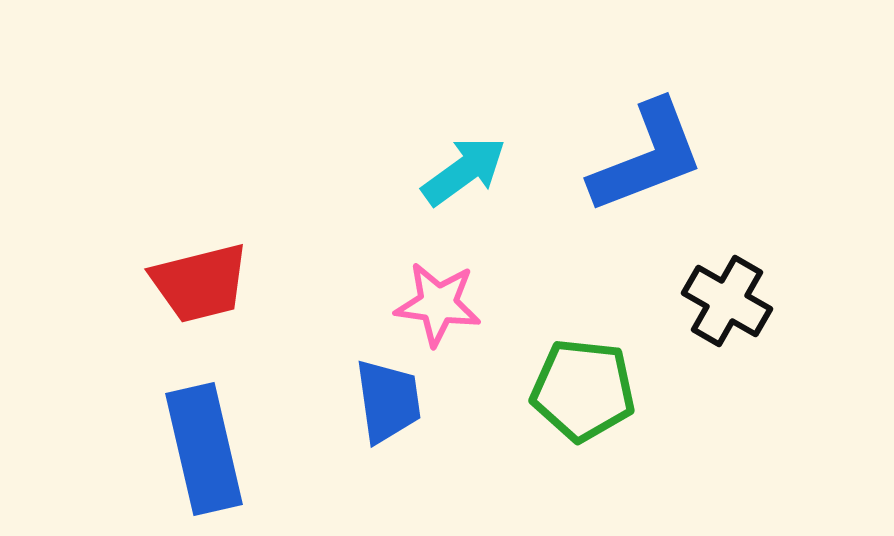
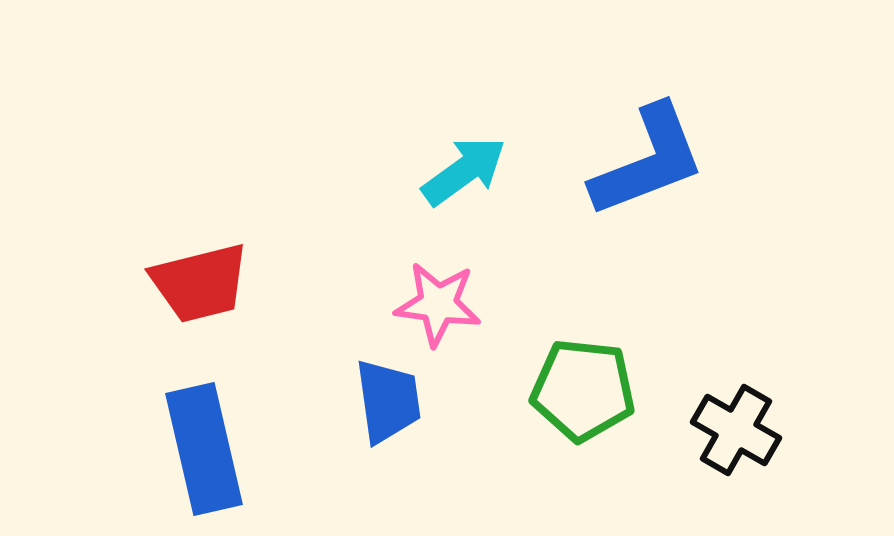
blue L-shape: moved 1 px right, 4 px down
black cross: moved 9 px right, 129 px down
